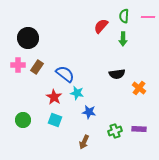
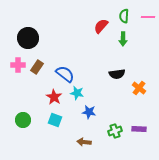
brown arrow: rotated 72 degrees clockwise
